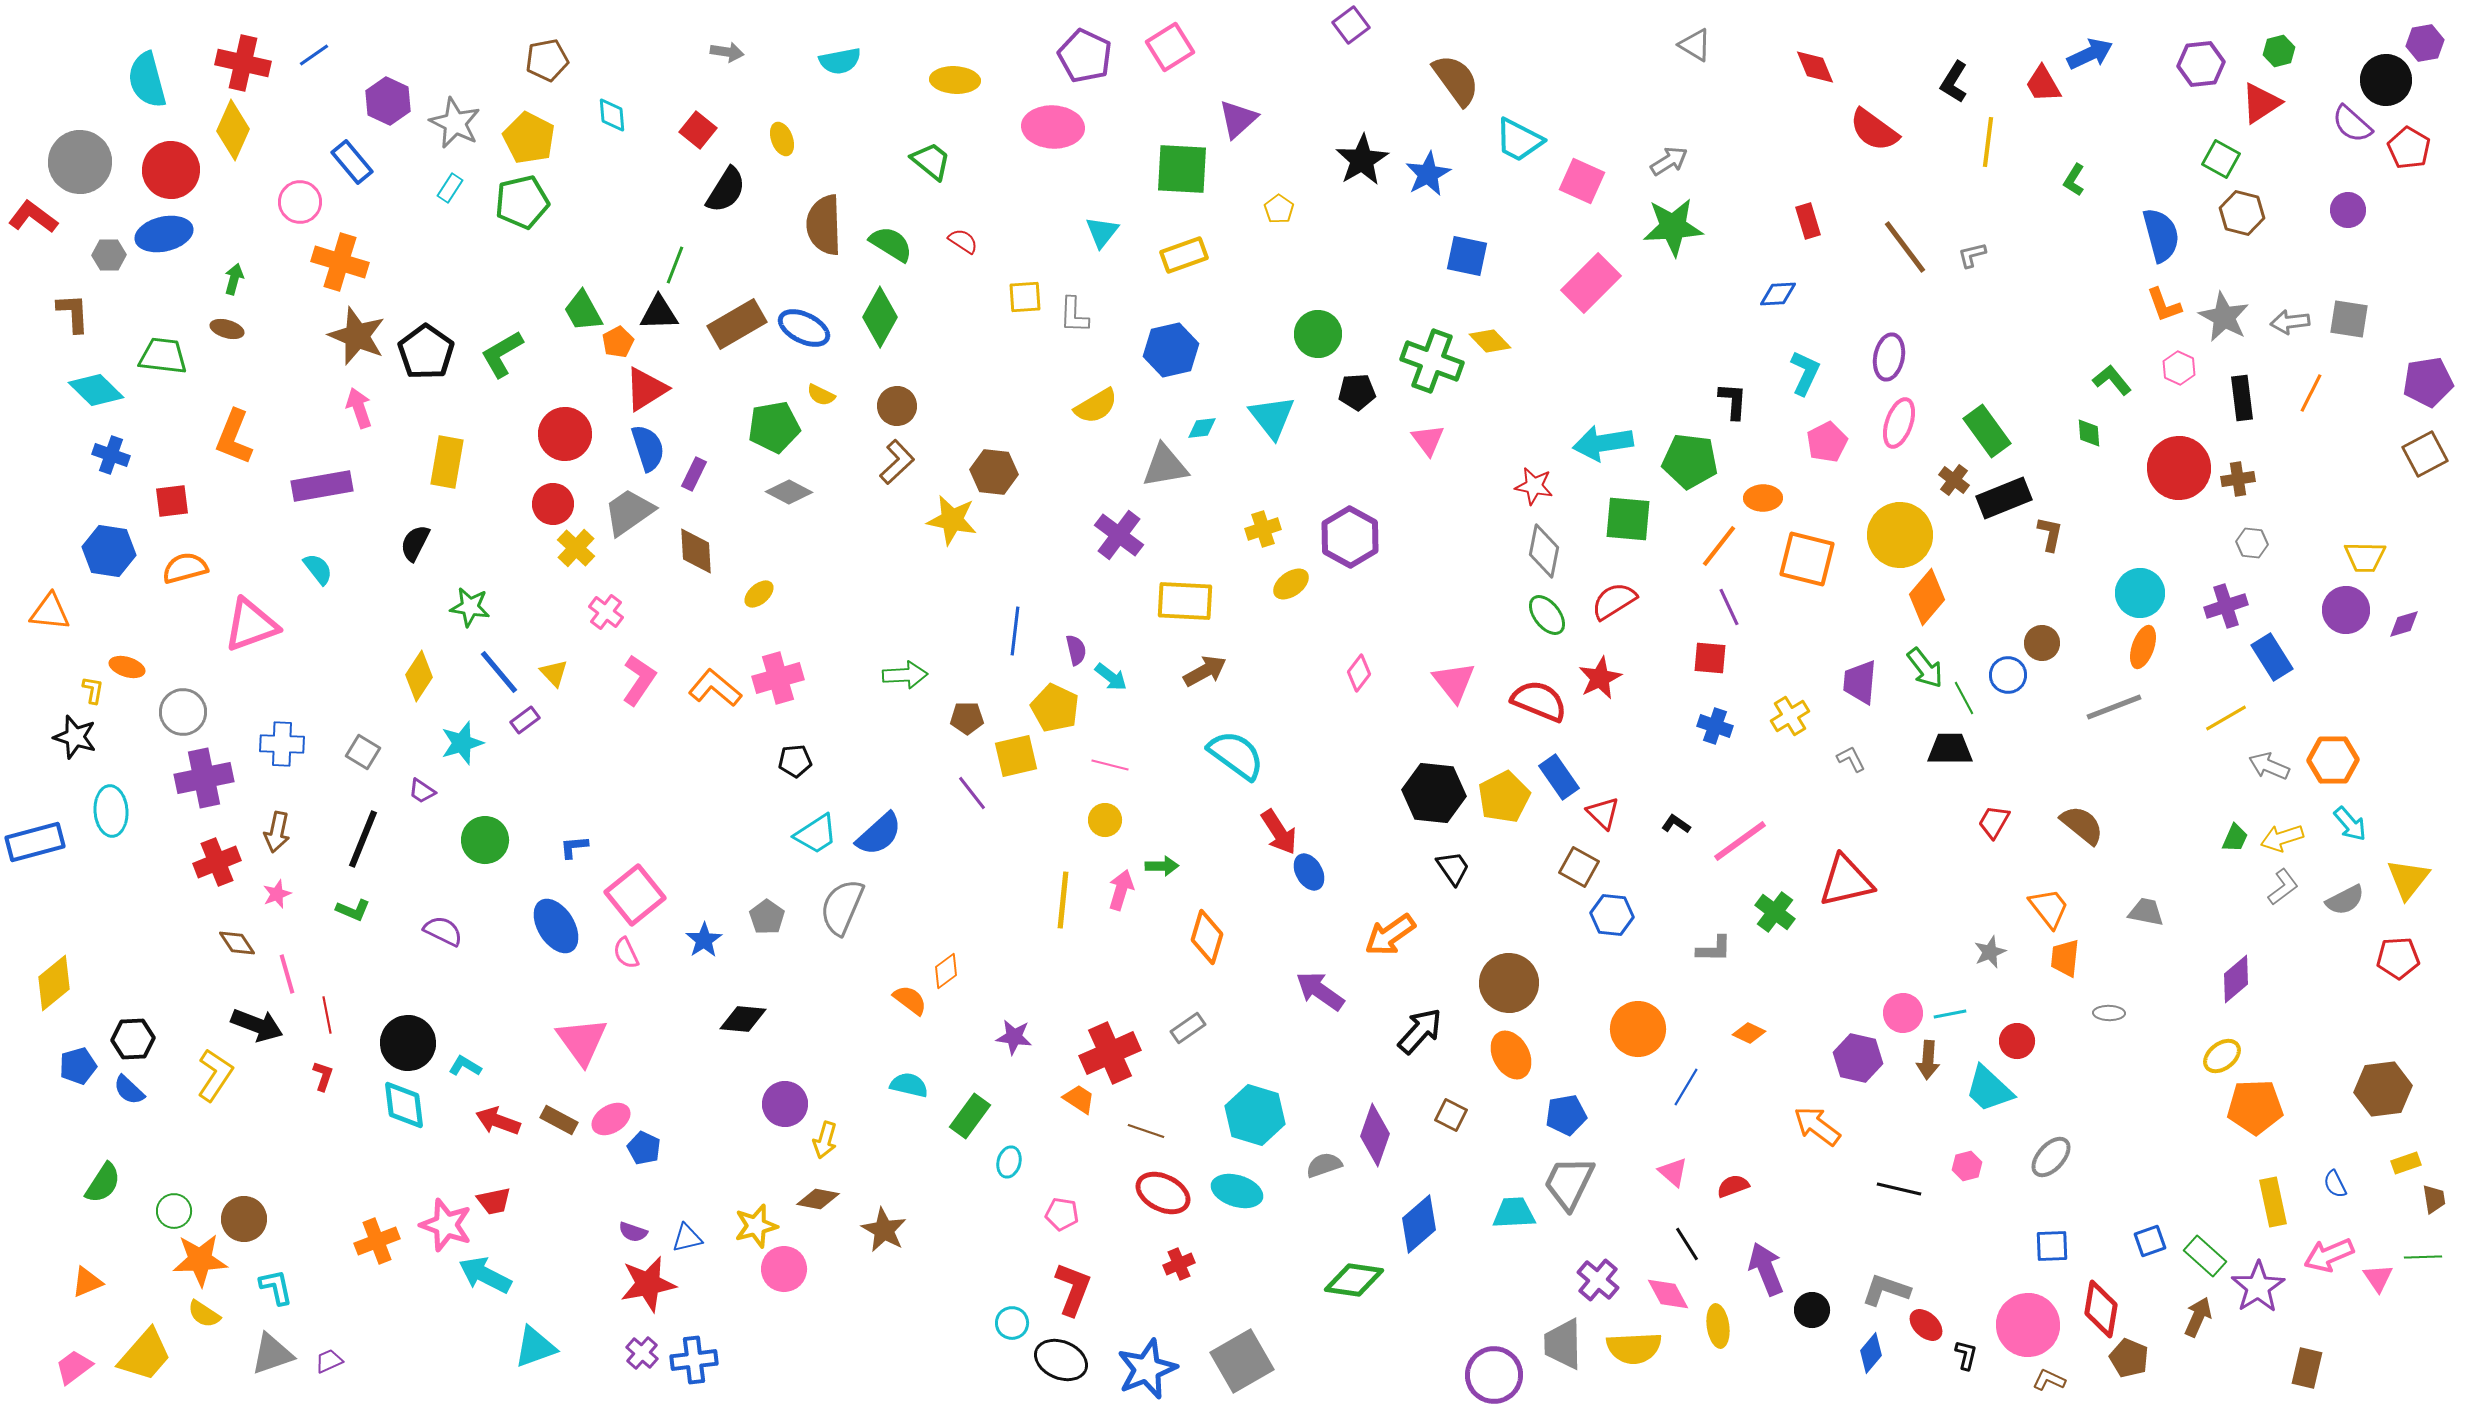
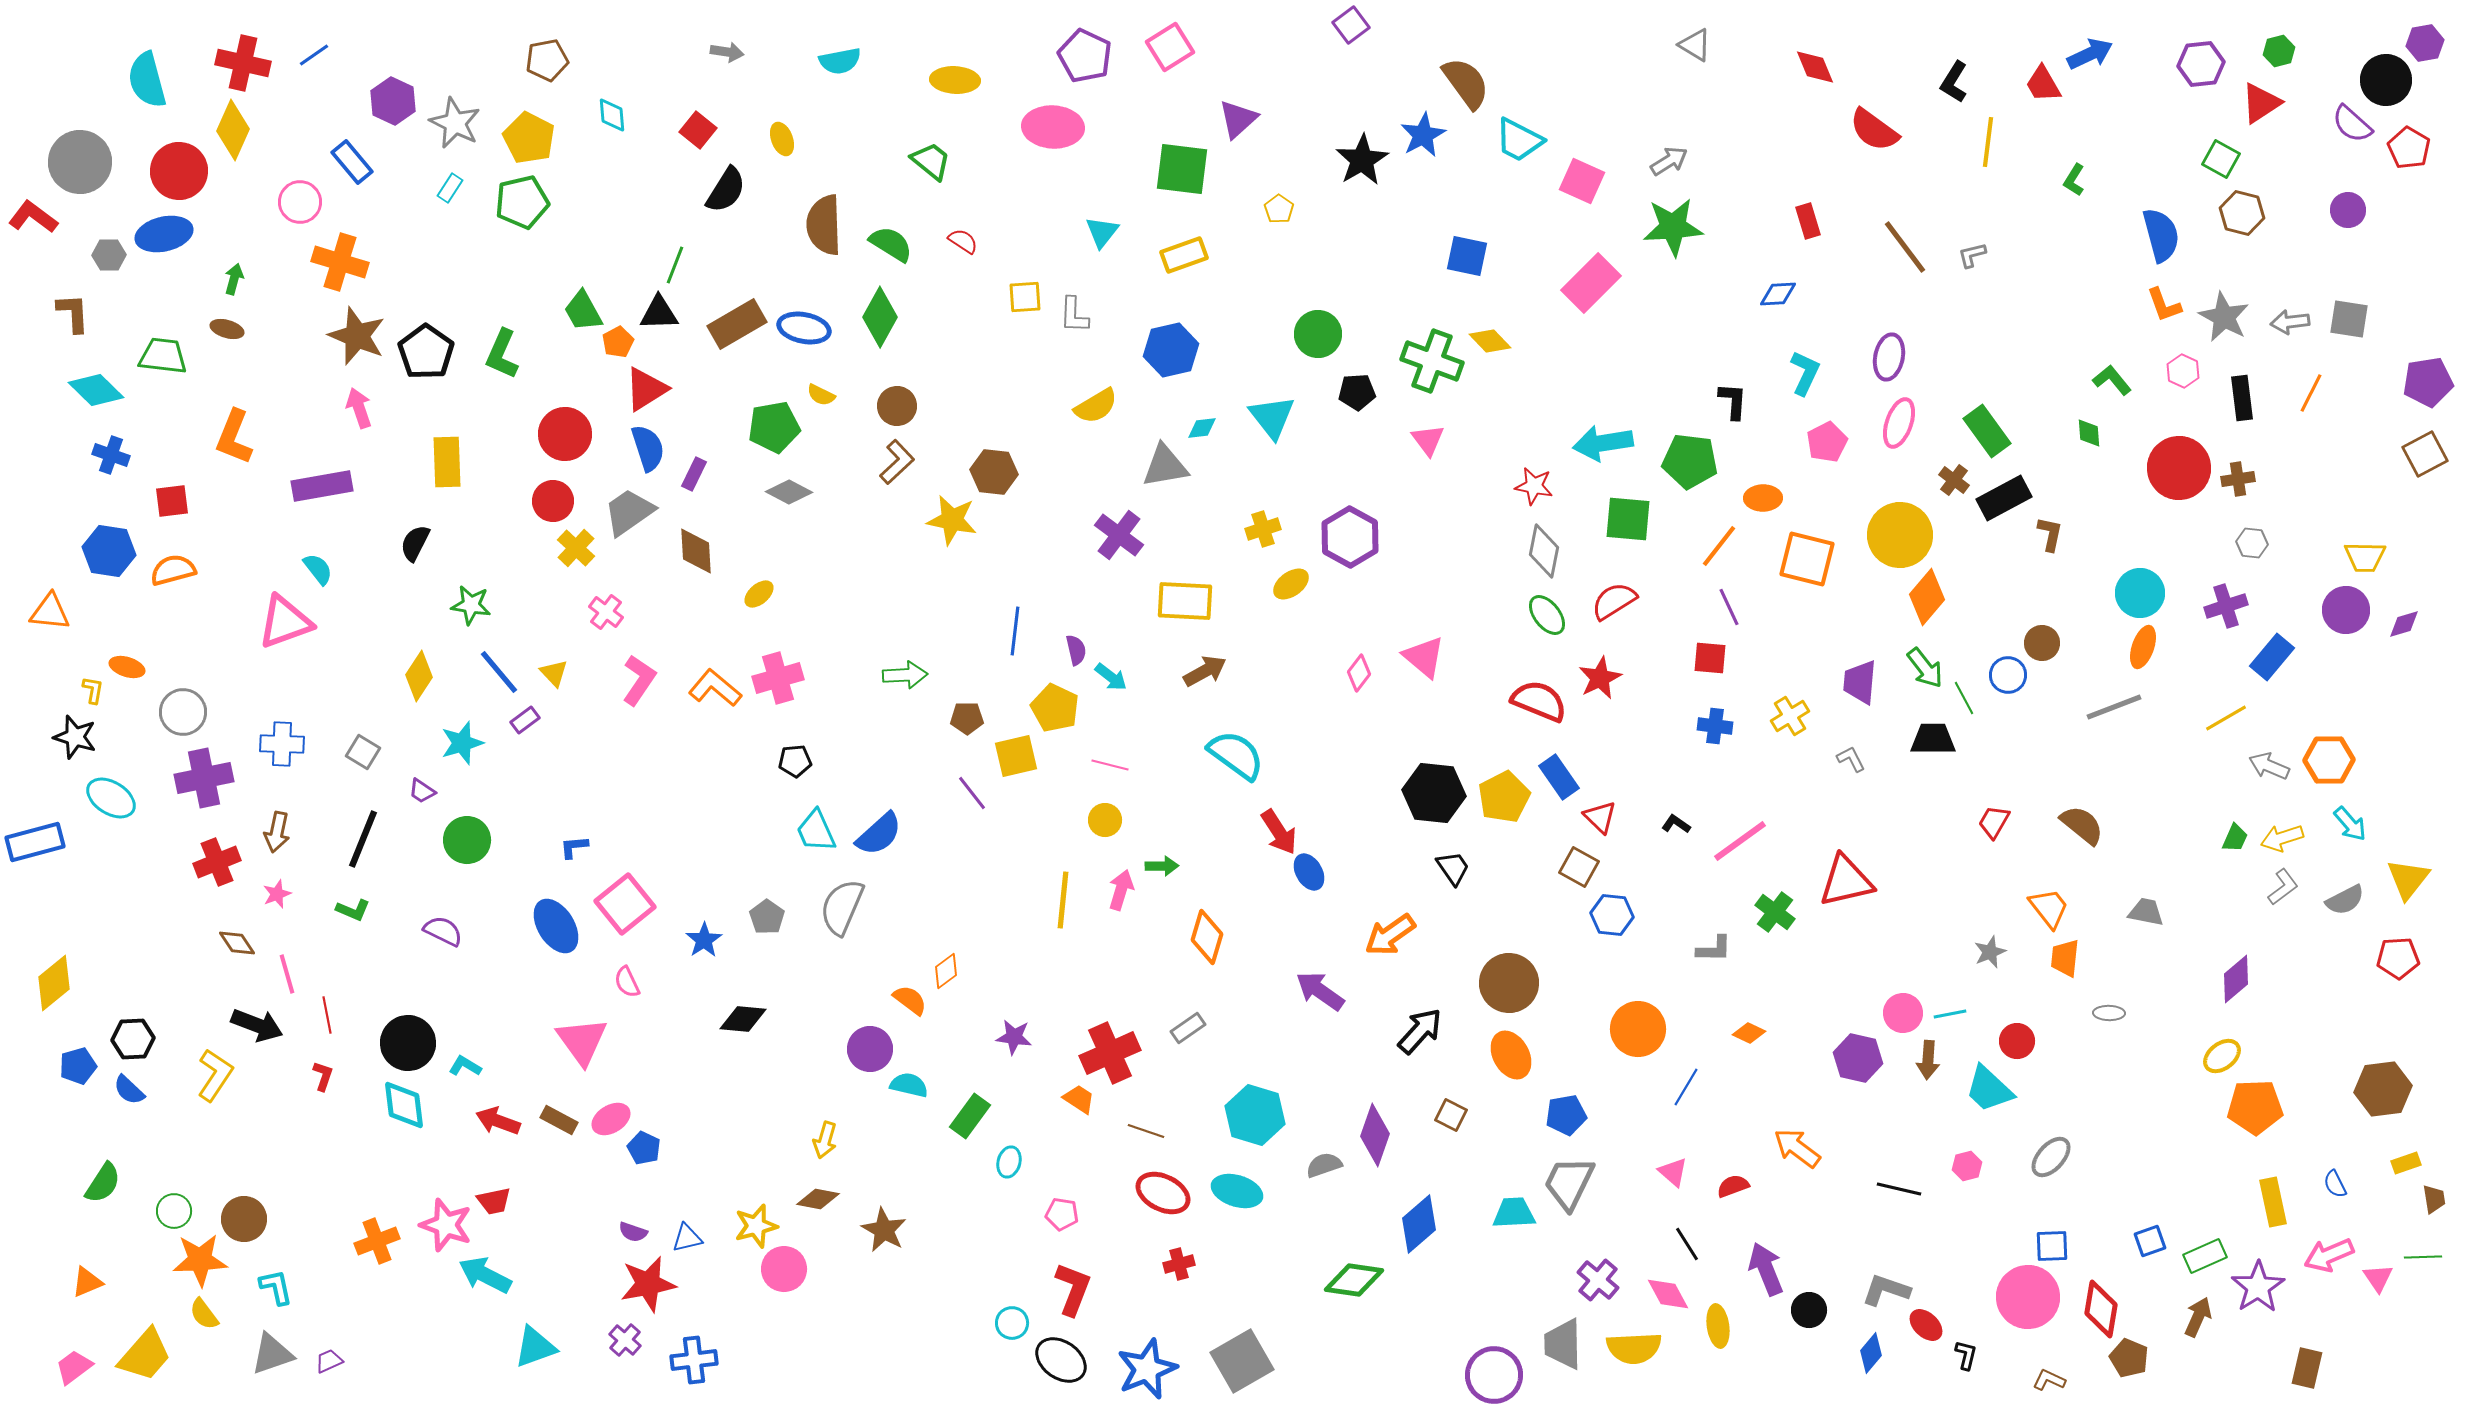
brown semicircle at (1456, 80): moved 10 px right, 3 px down
purple hexagon at (388, 101): moved 5 px right
green square at (1182, 169): rotated 4 degrees clockwise
red circle at (171, 170): moved 8 px right, 1 px down
blue star at (1428, 174): moved 5 px left, 39 px up
blue ellipse at (804, 328): rotated 15 degrees counterclockwise
green L-shape at (502, 354): rotated 36 degrees counterclockwise
pink hexagon at (2179, 368): moved 4 px right, 3 px down
yellow rectangle at (447, 462): rotated 12 degrees counterclockwise
black rectangle at (2004, 498): rotated 6 degrees counterclockwise
red circle at (553, 504): moved 3 px up
orange semicircle at (185, 568): moved 12 px left, 2 px down
green star at (470, 607): moved 1 px right, 2 px up
pink triangle at (251, 625): moved 34 px right, 3 px up
blue rectangle at (2272, 657): rotated 72 degrees clockwise
pink triangle at (1454, 682): moved 30 px left, 25 px up; rotated 12 degrees counterclockwise
blue cross at (1715, 726): rotated 12 degrees counterclockwise
black trapezoid at (1950, 749): moved 17 px left, 10 px up
orange hexagon at (2333, 760): moved 4 px left
cyan ellipse at (111, 811): moved 13 px up; rotated 54 degrees counterclockwise
red triangle at (1603, 813): moved 3 px left, 4 px down
cyan trapezoid at (816, 834): moved 3 px up; rotated 99 degrees clockwise
green circle at (485, 840): moved 18 px left
pink square at (635, 895): moved 10 px left, 9 px down
pink semicircle at (626, 953): moved 1 px right, 29 px down
purple circle at (785, 1104): moved 85 px right, 55 px up
orange arrow at (1817, 1126): moved 20 px left, 22 px down
green rectangle at (2205, 1256): rotated 66 degrees counterclockwise
red cross at (1179, 1264): rotated 8 degrees clockwise
black circle at (1812, 1310): moved 3 px left
yellow semicircle at (204, 1314): rotated 20 degrees clockwise
pink circle at (2028, 1325): moved 28 px up
purple cross at (642, 1353): moved 17 px left, 13 px up
black ellipse at (1061, 1360): rotated 12 degrees clockwise
